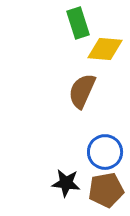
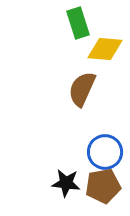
brown semicircle: moved 2 px up
brown pentagon: moved 3 px left, 4 px up
